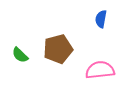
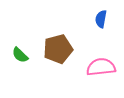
pink semicircle: moved 1 px right, 3 px up
